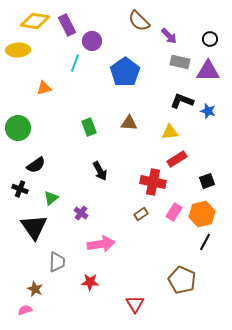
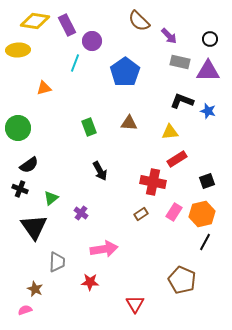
black semicircle: moved 7 px left
pink arrow: moved 3 px right, 5 px down
